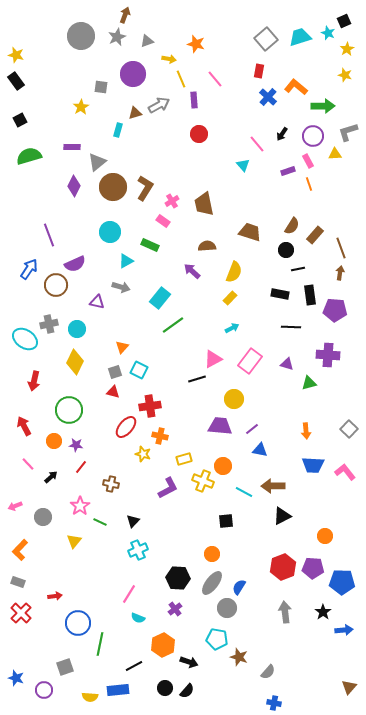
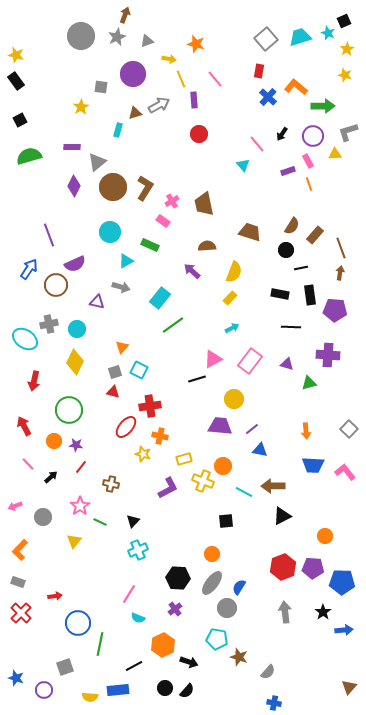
black line at (298, 269): moved 3 px right, 1 px up
